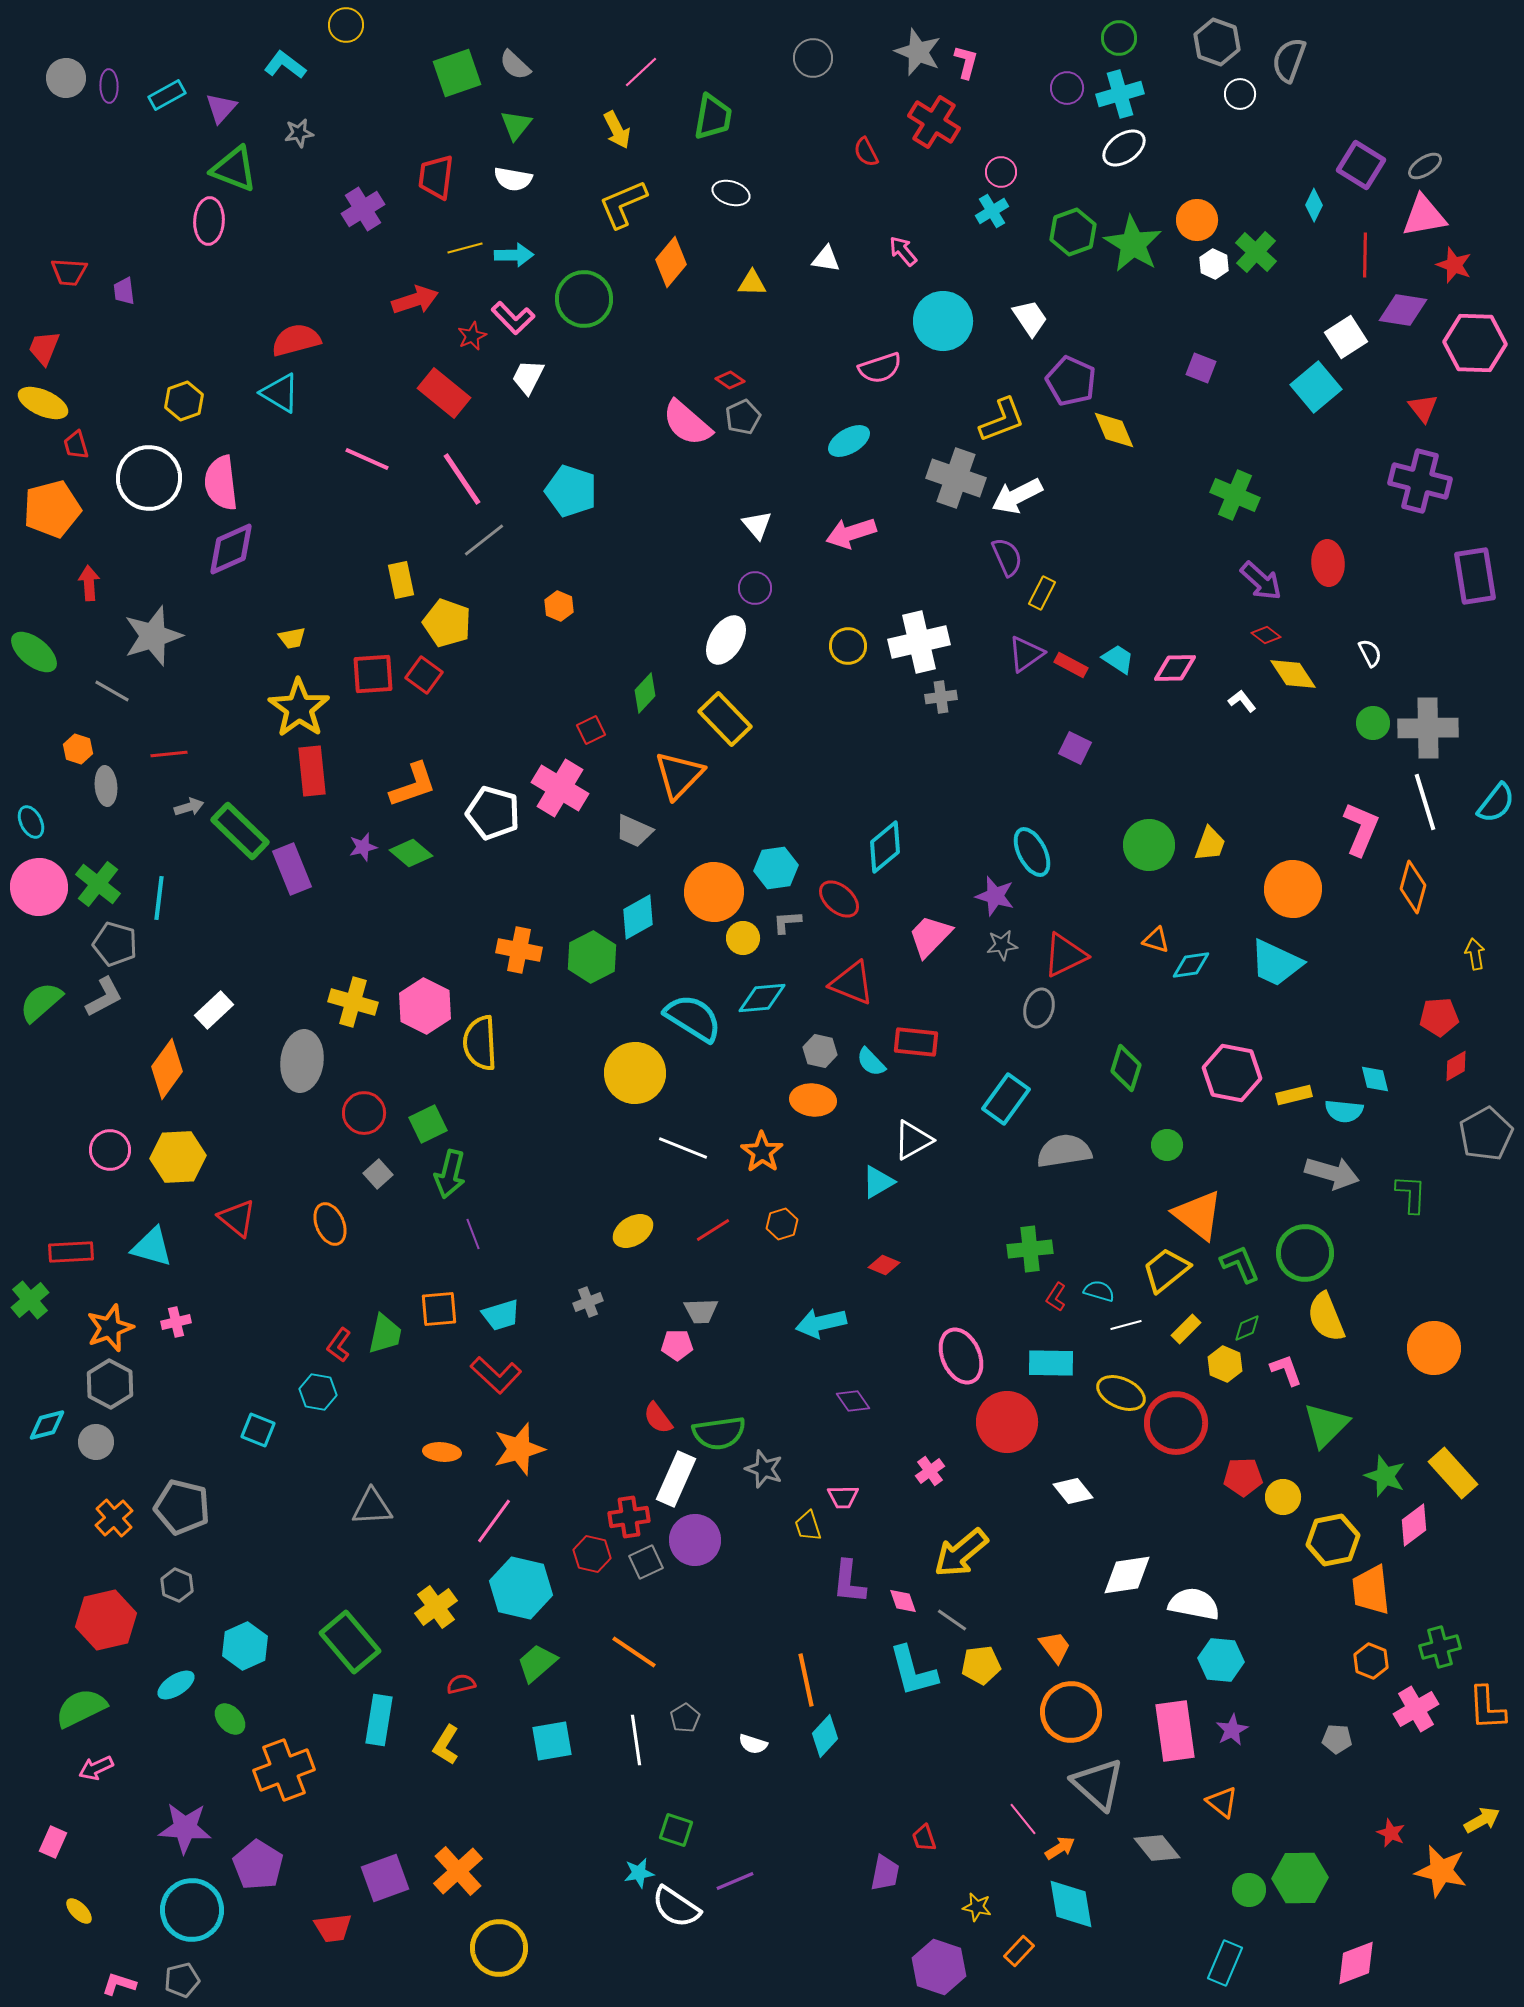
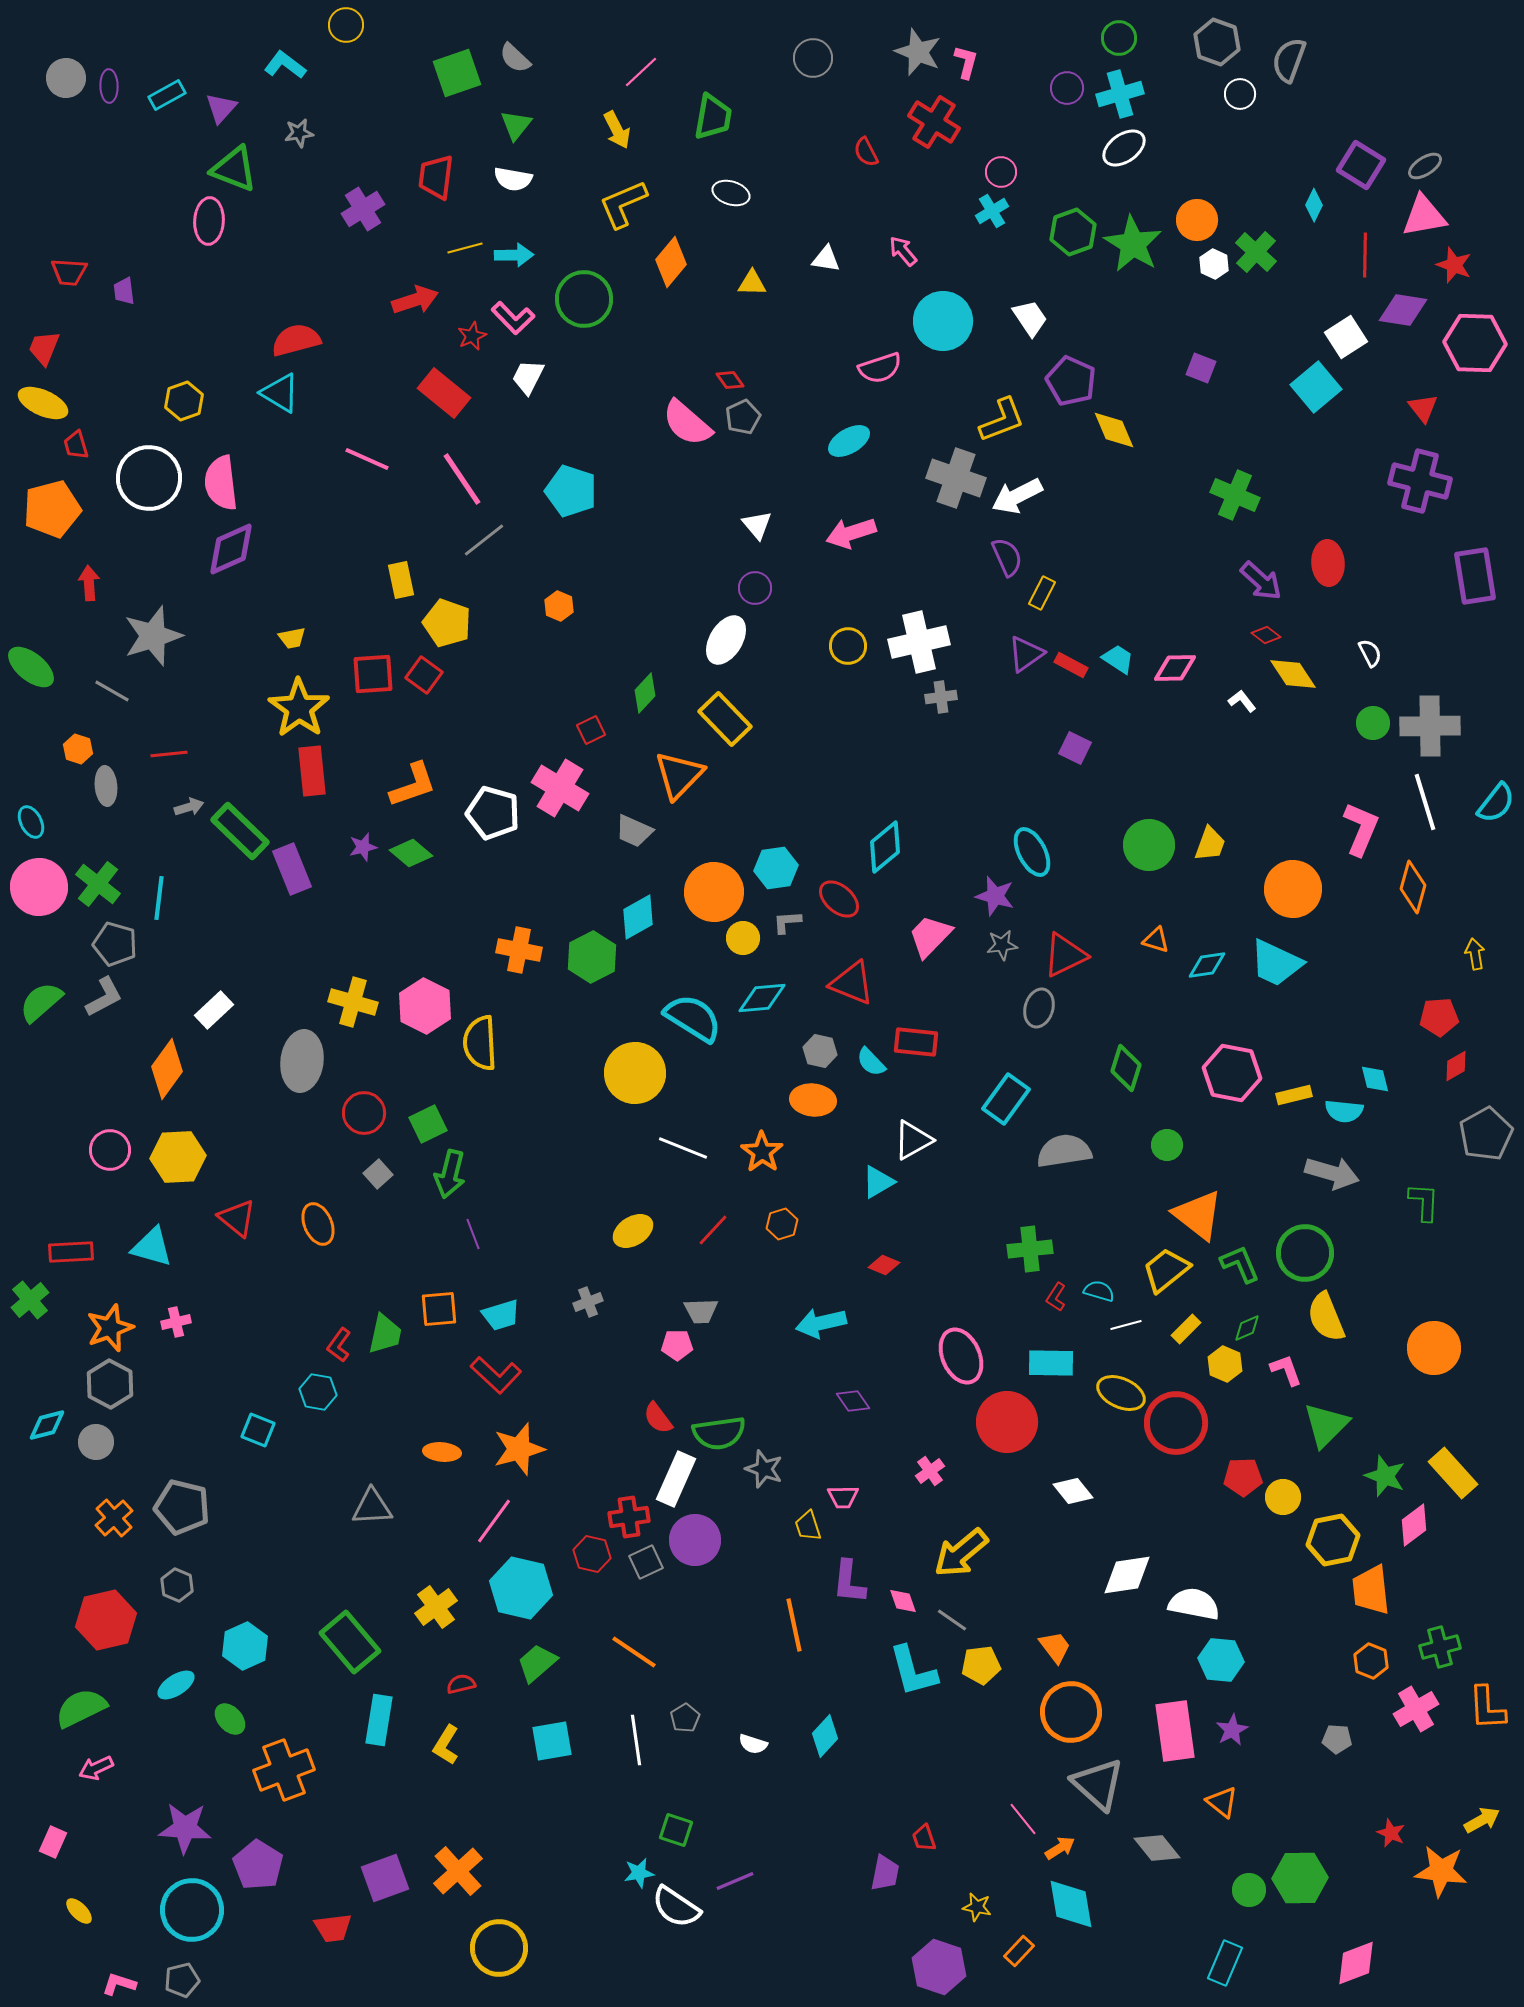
gray semicircle at (515, 65): moved 7 px up
red diamond at (730, 380): rotated 20 degrees clockwise
green ellipse at (34, 652): moved 3 px left, 15 px down
gray cross at (1428, 728): moved 2 px right, 2 px up
cyan diamond at (1191, 965): moved 16 px right
green L-shape at (1411, 1194): moved 13 px right, 8 px down
orange ellipse at (330, 1224): moved 12 px left
red line at (713, 1230): rotated 15 degrees counterclockwise
orange line at (806, 1680): moved 12 px left, 55 px up
orange star at (1441, 1871): rotated 6 degrees counterclockwise
